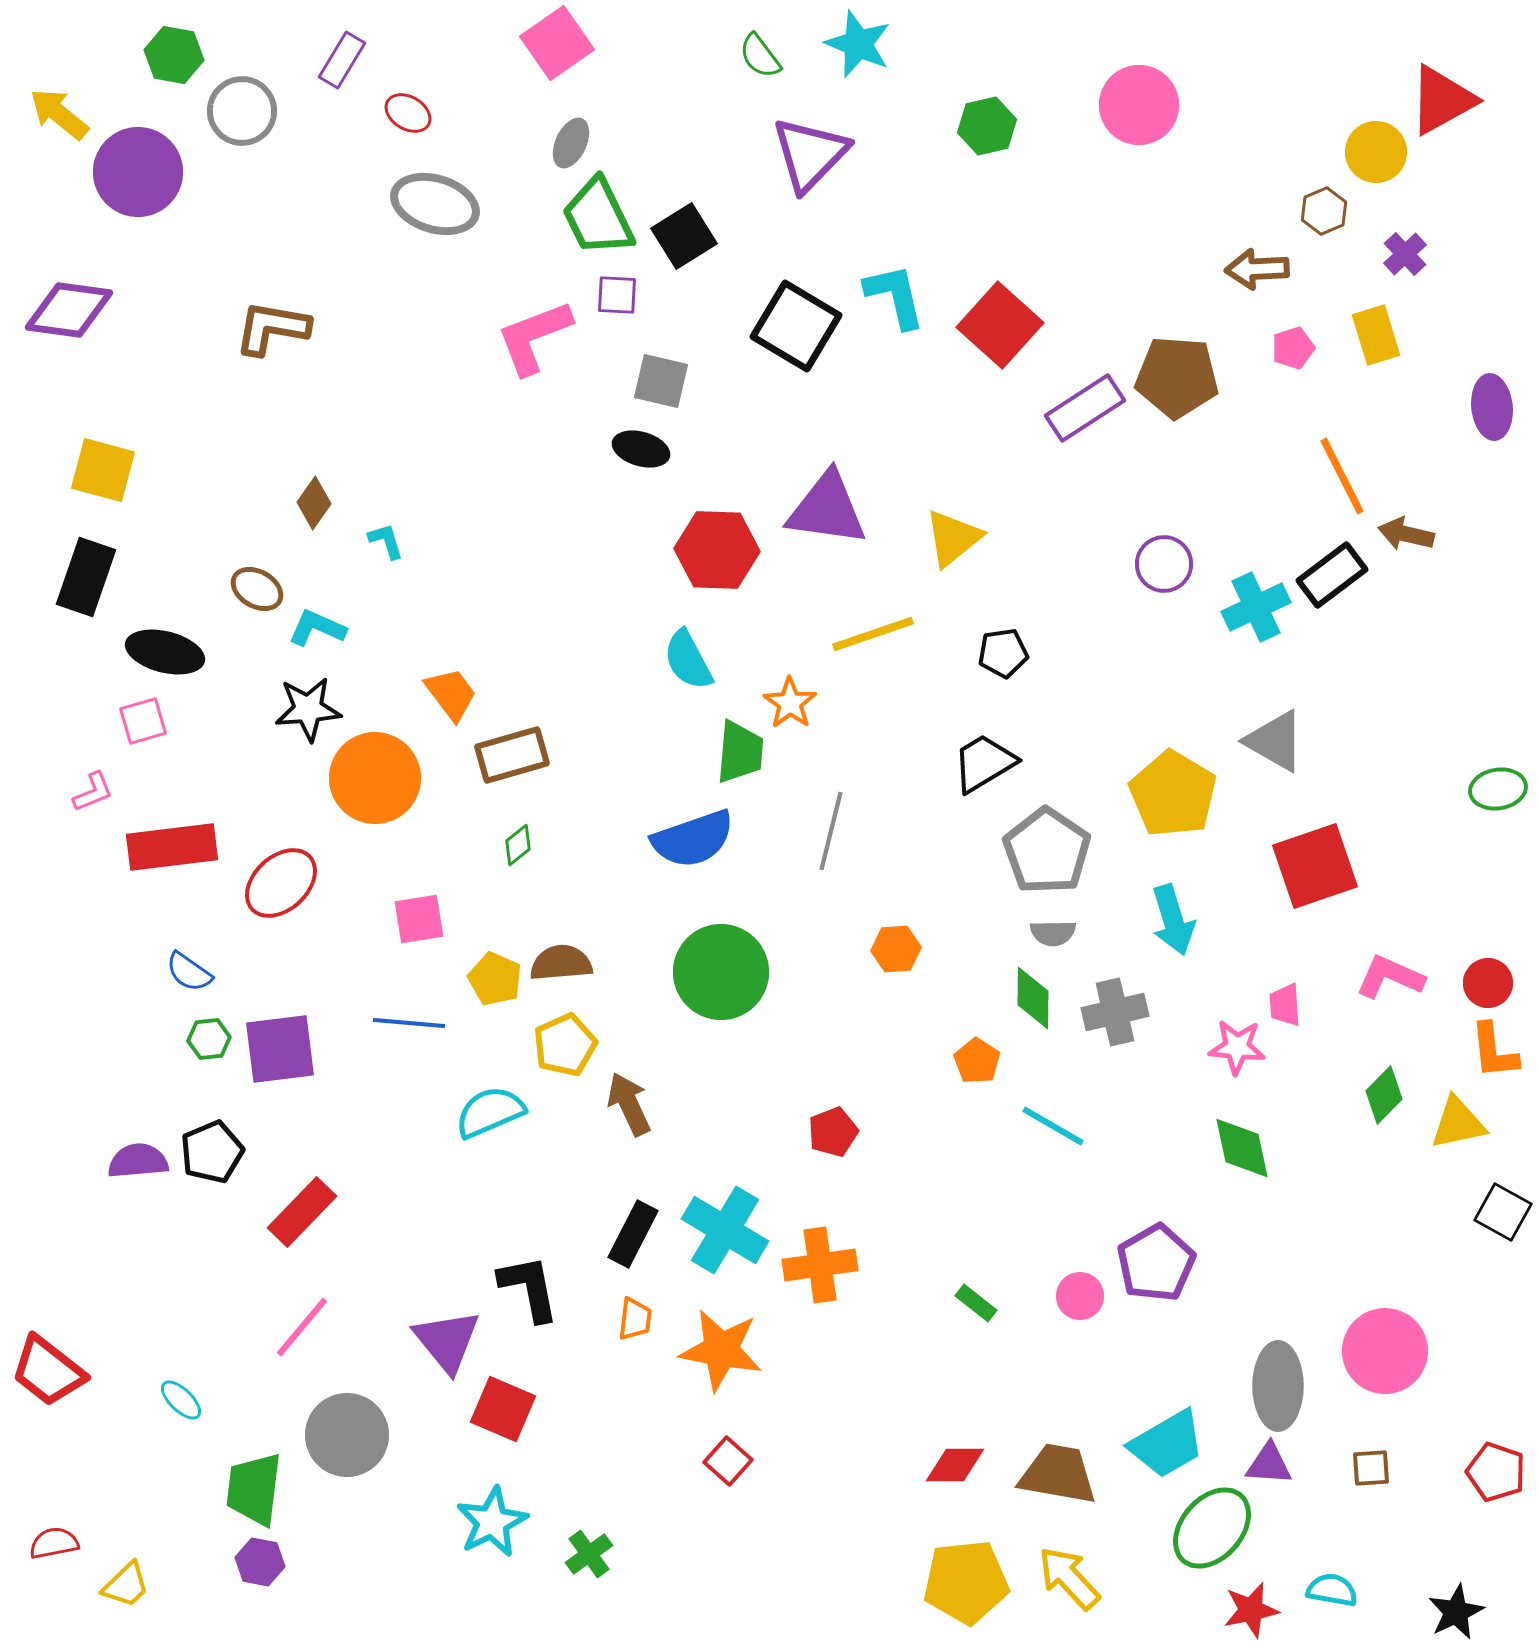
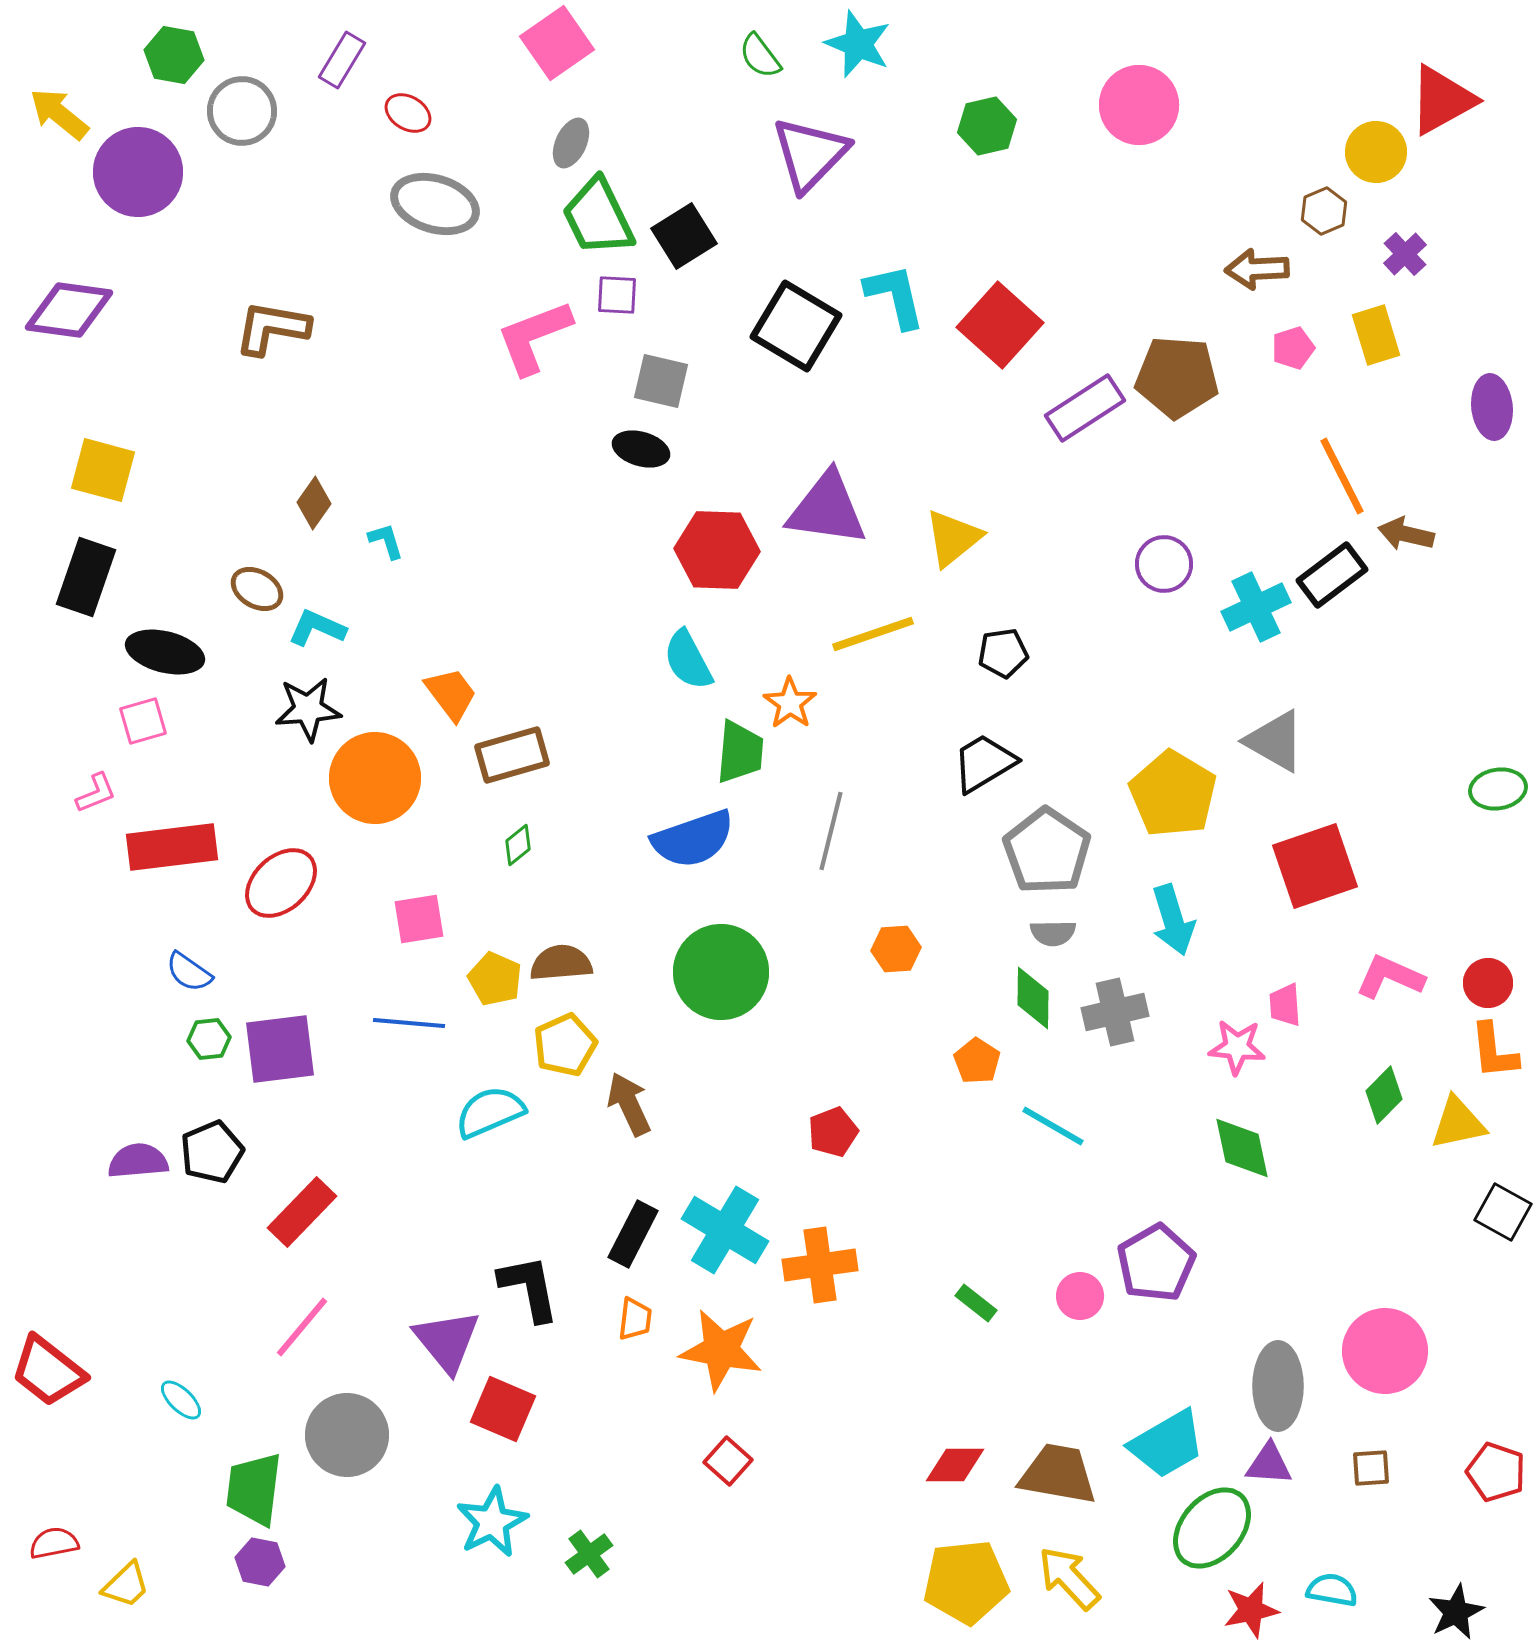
pink L-shape at (93, 792): moved 3 px right, 1 px down
